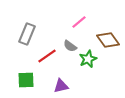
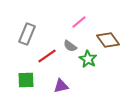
green star: rotated 18 degrees counterclockwise
